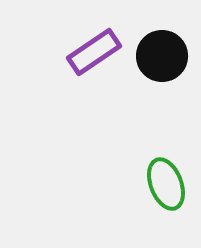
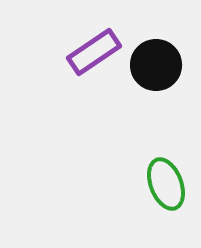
black circle: moved 6 px left, 9 px down
